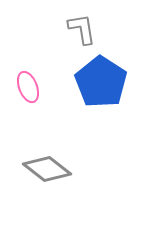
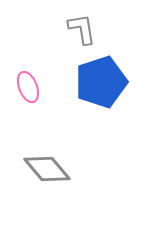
blue pentagon: rotated 21 degrees clockwise
gray diamond: rotated 12 degrees clockwise
